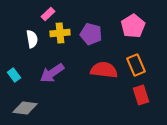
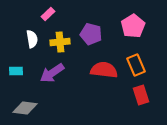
yellow cross: moved 9 px down
cyan rectangle: moved 2 px right, 4 px up; rotated 56 degrees counterclockwise
